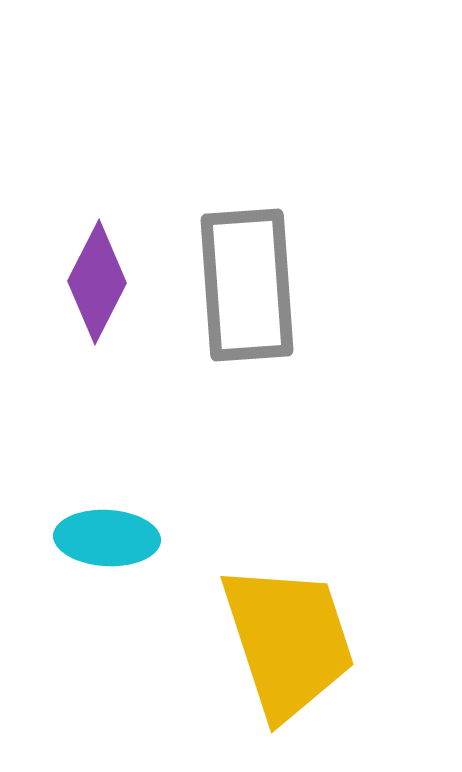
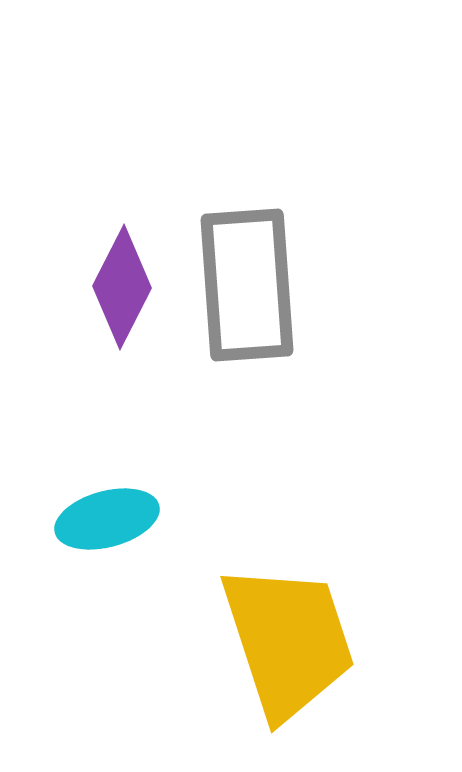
purple diamond: moved 25 px right, 5 px down
cyan ellipse: moved 19 px up; rotated 18 degrees counterclockwise
